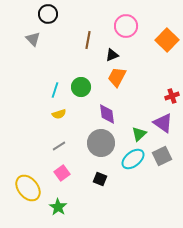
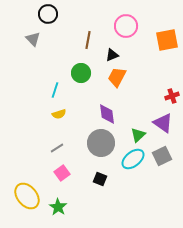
orange square: rotated 35 degrees clockwise
green circle: moved 14 px up
green triangle: moved 1 px left, 1 px down
gray line: moved 2 px left, 2 px down
yellow ellipse: moved 1 px left, 8 px down
